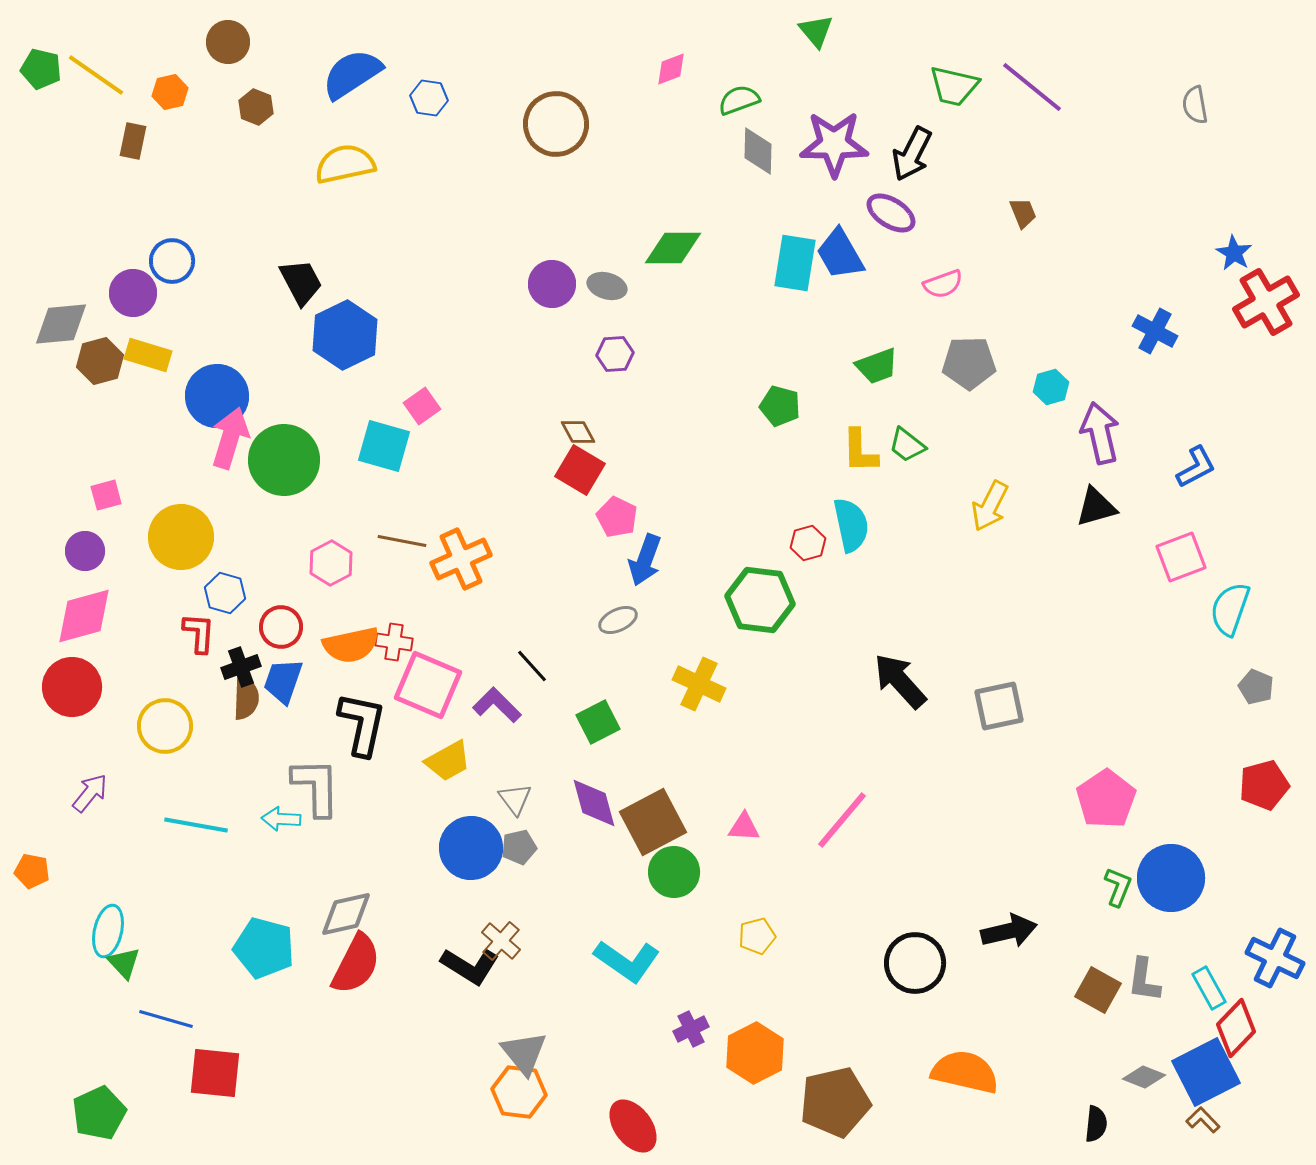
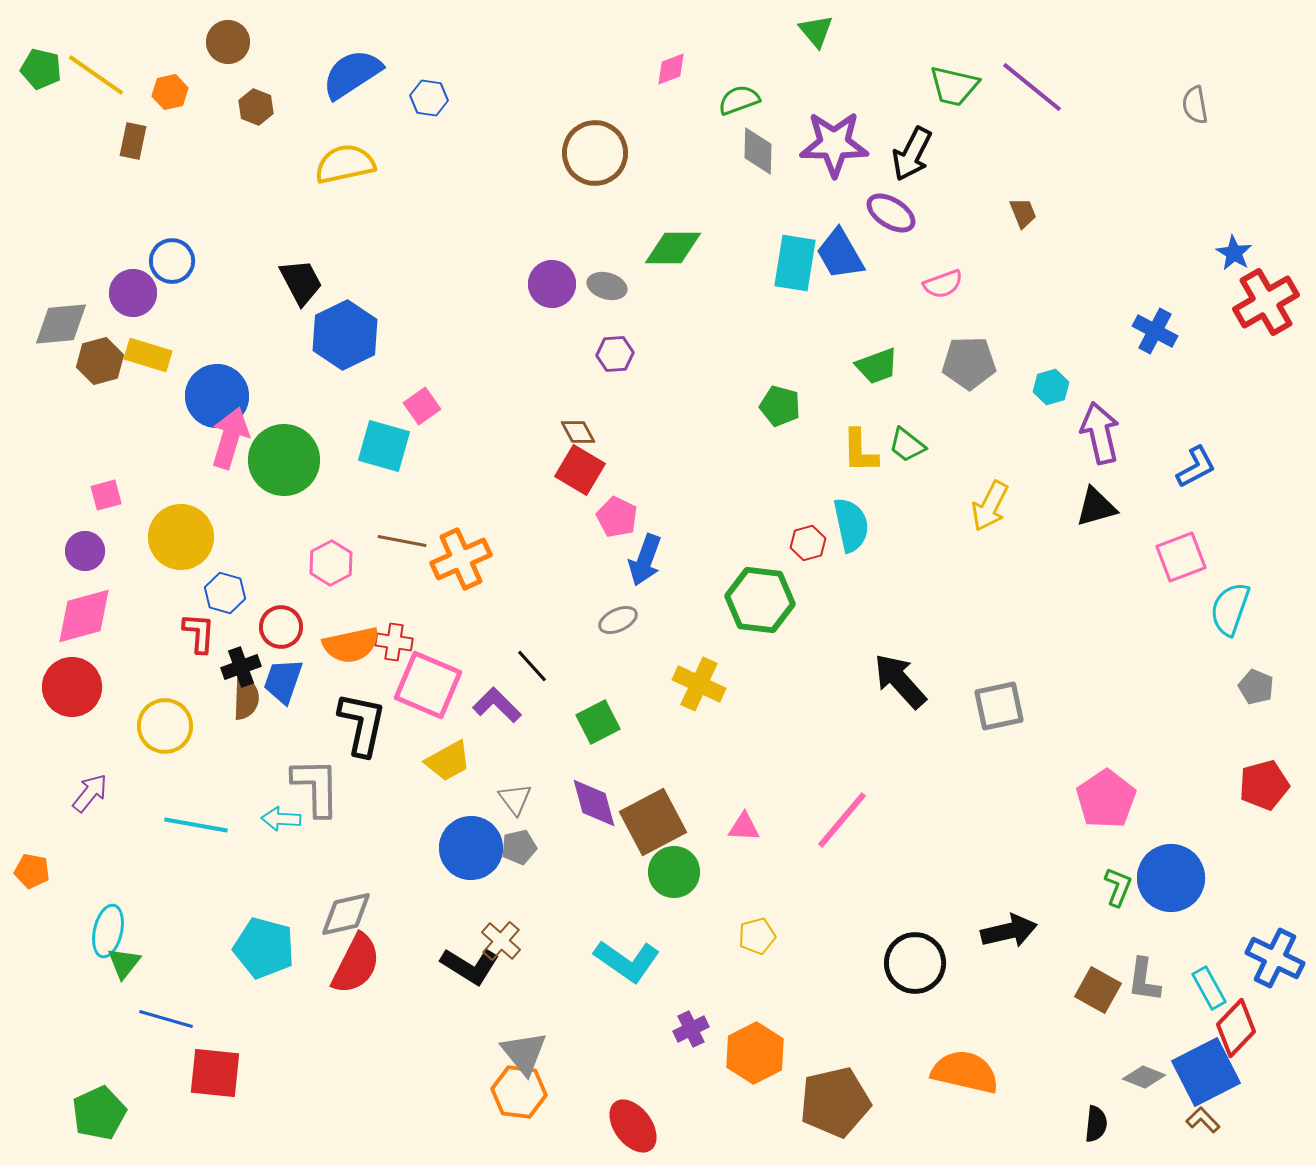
brown circle at (556, 124): moved 39 px right, 29 px down
green triangle at (124, 963): rotated 21 degrees clockwise
